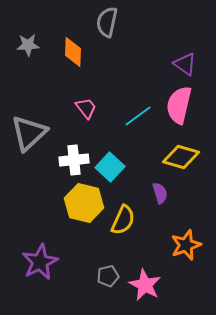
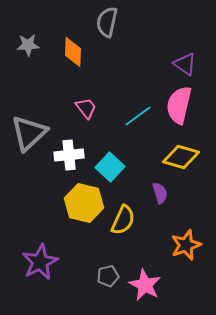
white cross: moved 5 px left, 5 px up
